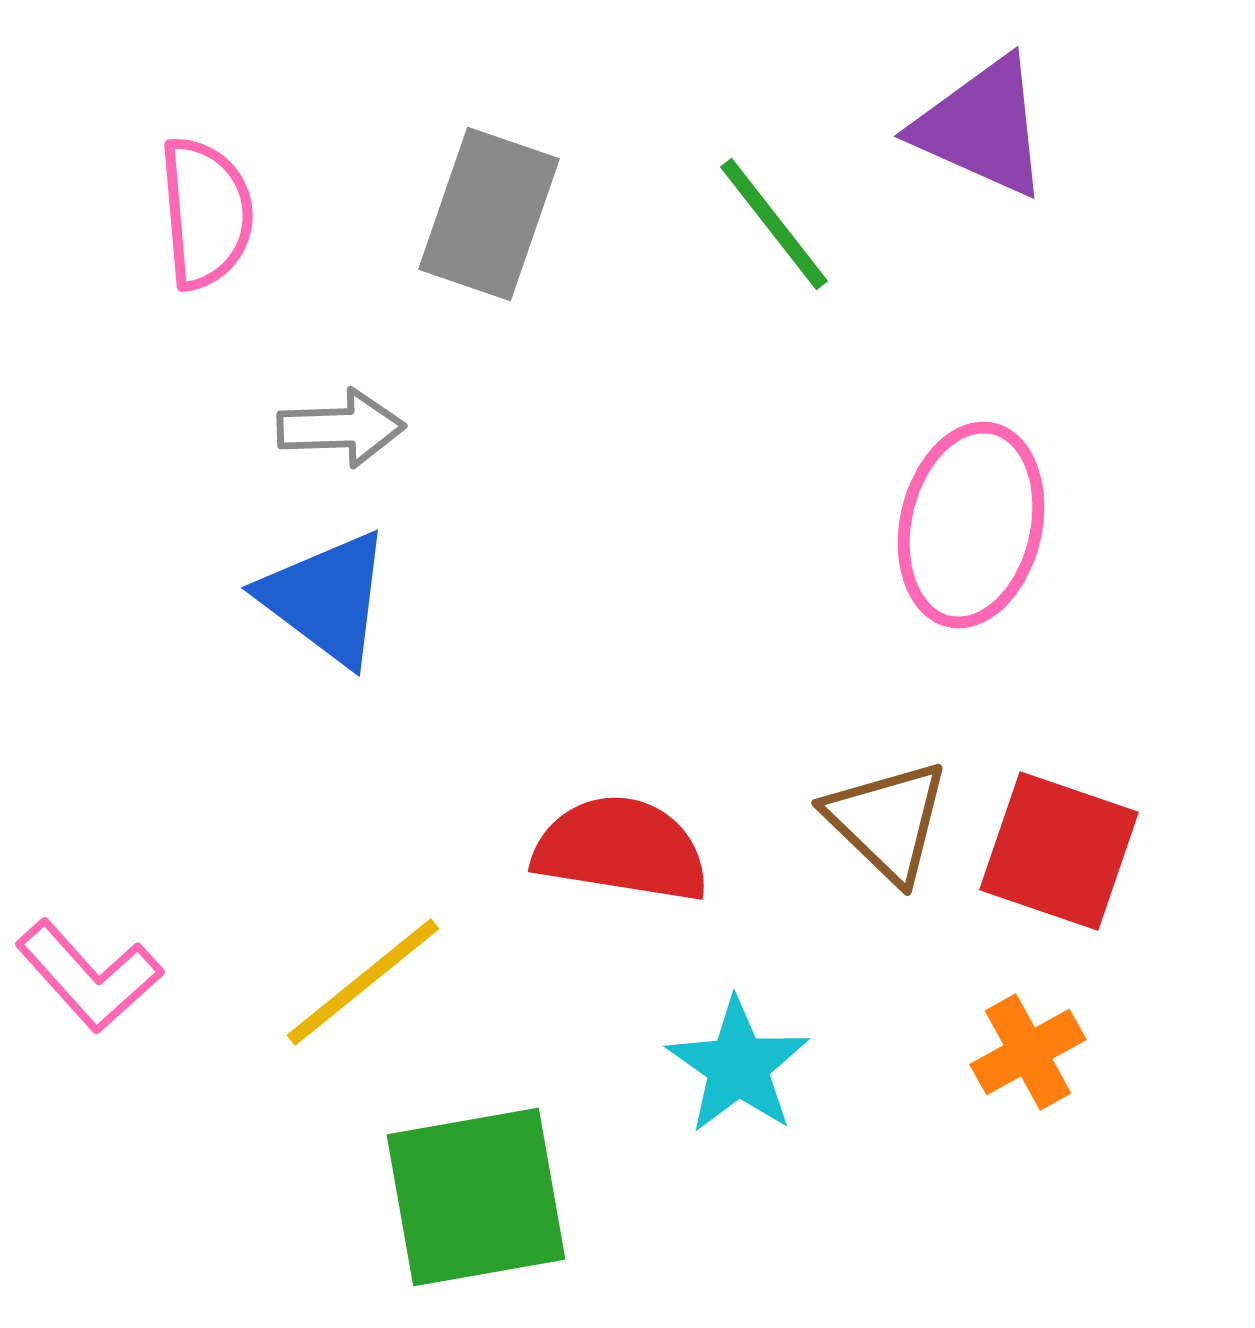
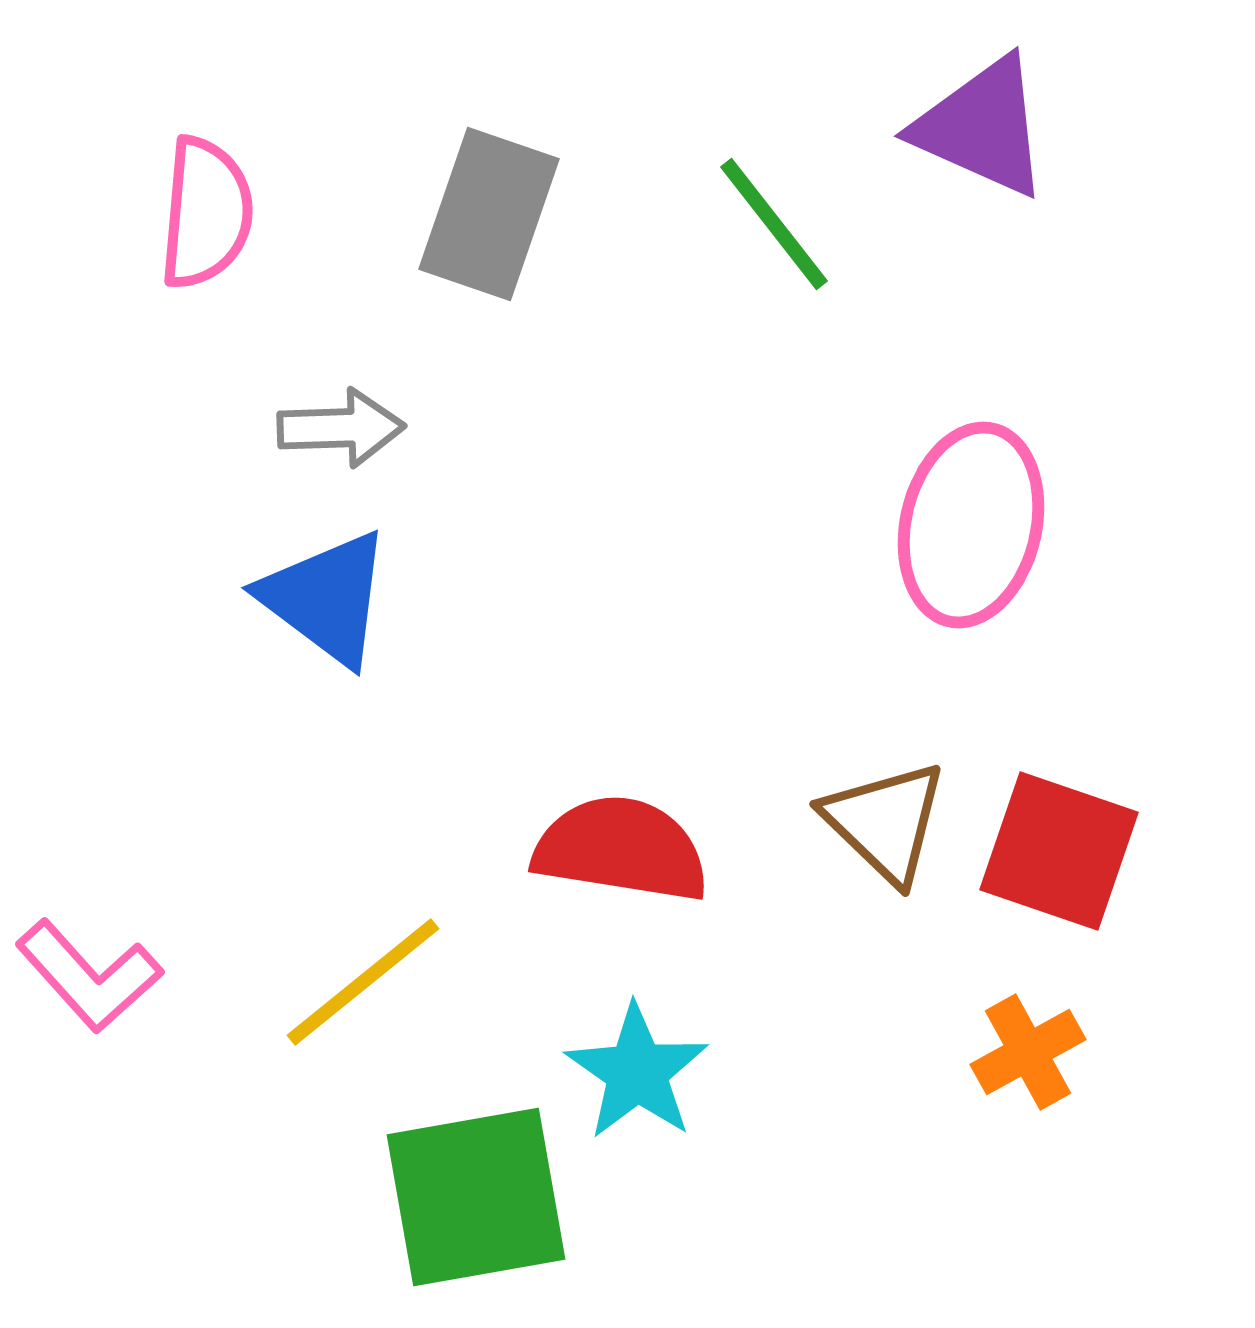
pink semicircle: rotated 10 degrees clockwise
brown triangle: moved 2 px left, 1 px down
cyan star: moved 101 px left, 6 px down
